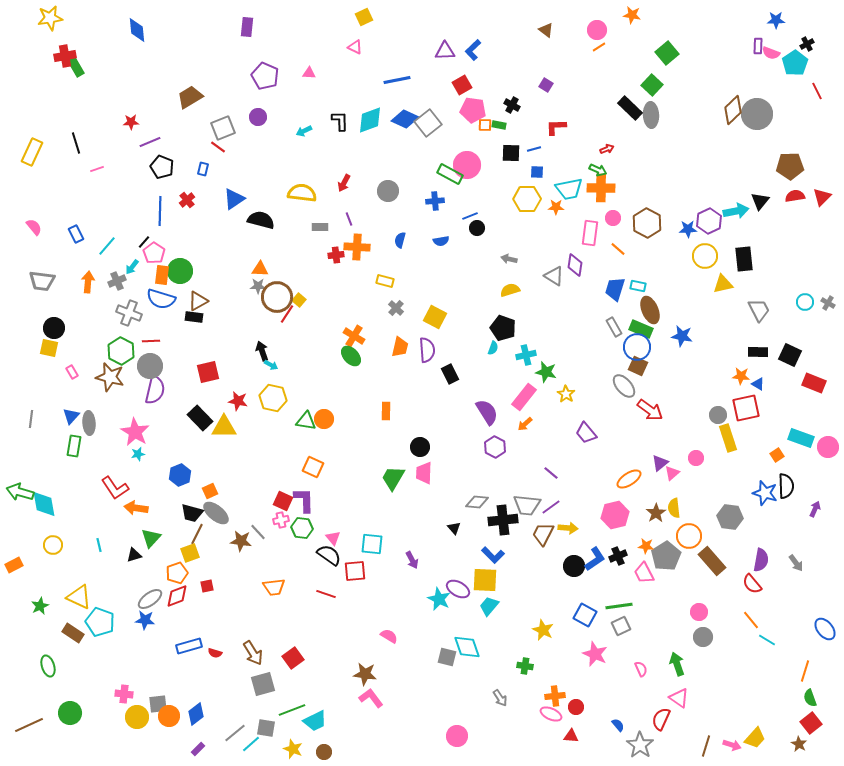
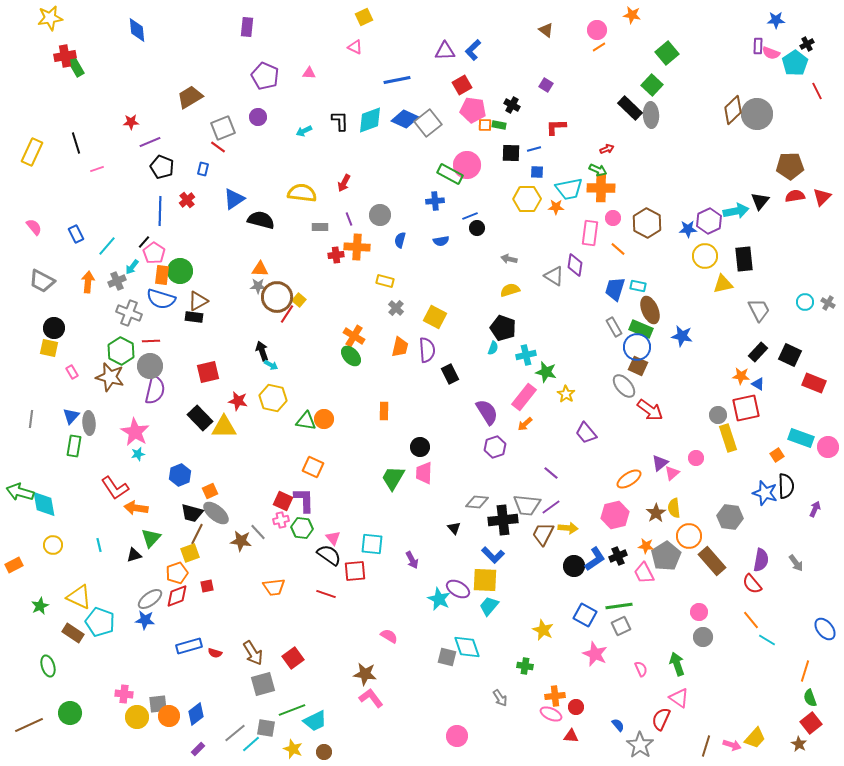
gray circle at (388, 191): moved 8 px left, 24 px down
gray trapezoid at (42, 281): rotated 20 degrees clockwise
black rectangle at (758, 352): rotated 48 degrees counterclockwise
orange rectangle at (386, 411): moved 2 px left
purple hexagon at (495, 447): rotated 15 degrees clockwise
